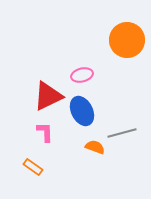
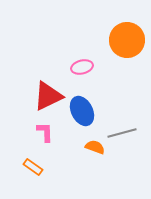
pink ellipse: moved 8 px up
